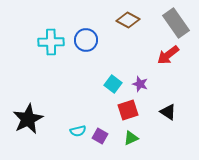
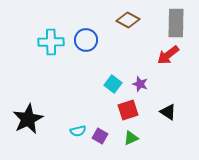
gray rectangle: rotated 36 degrees clockwise
